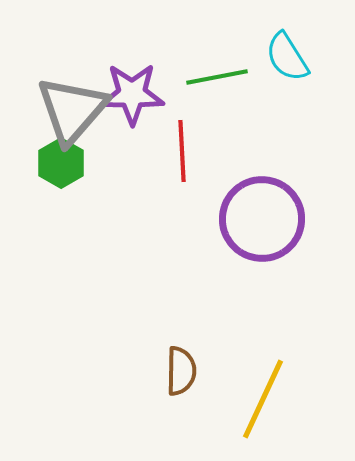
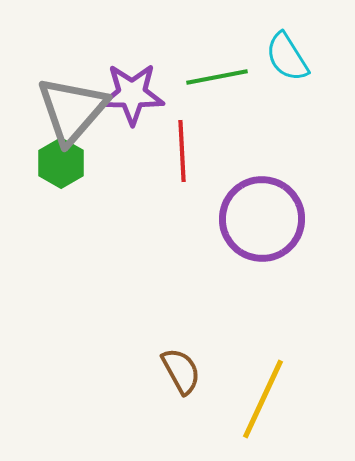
brown semicircle: rotated 30 degrees counterclockwise
